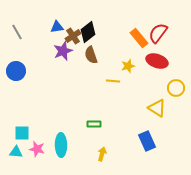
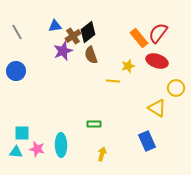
blue triangle: moved 2 px left, 1 px up
